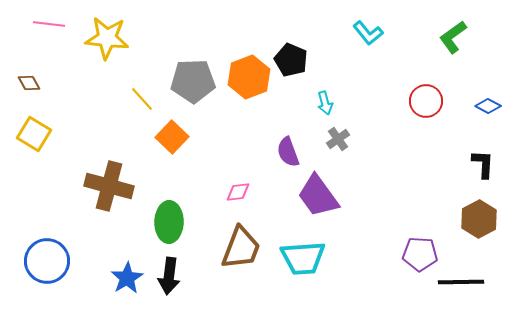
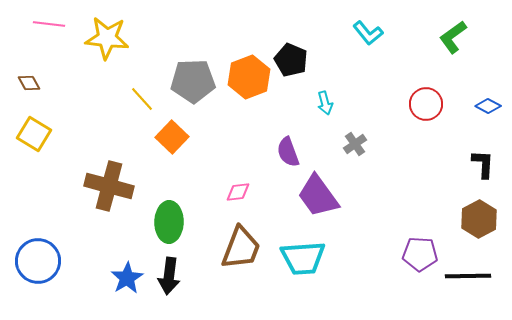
red circle: moved 3 px down
gray cross: moved 17 px right, 5 px down
blue circle: moved 9 px left
black line: moved 7 px right, 6 px up
